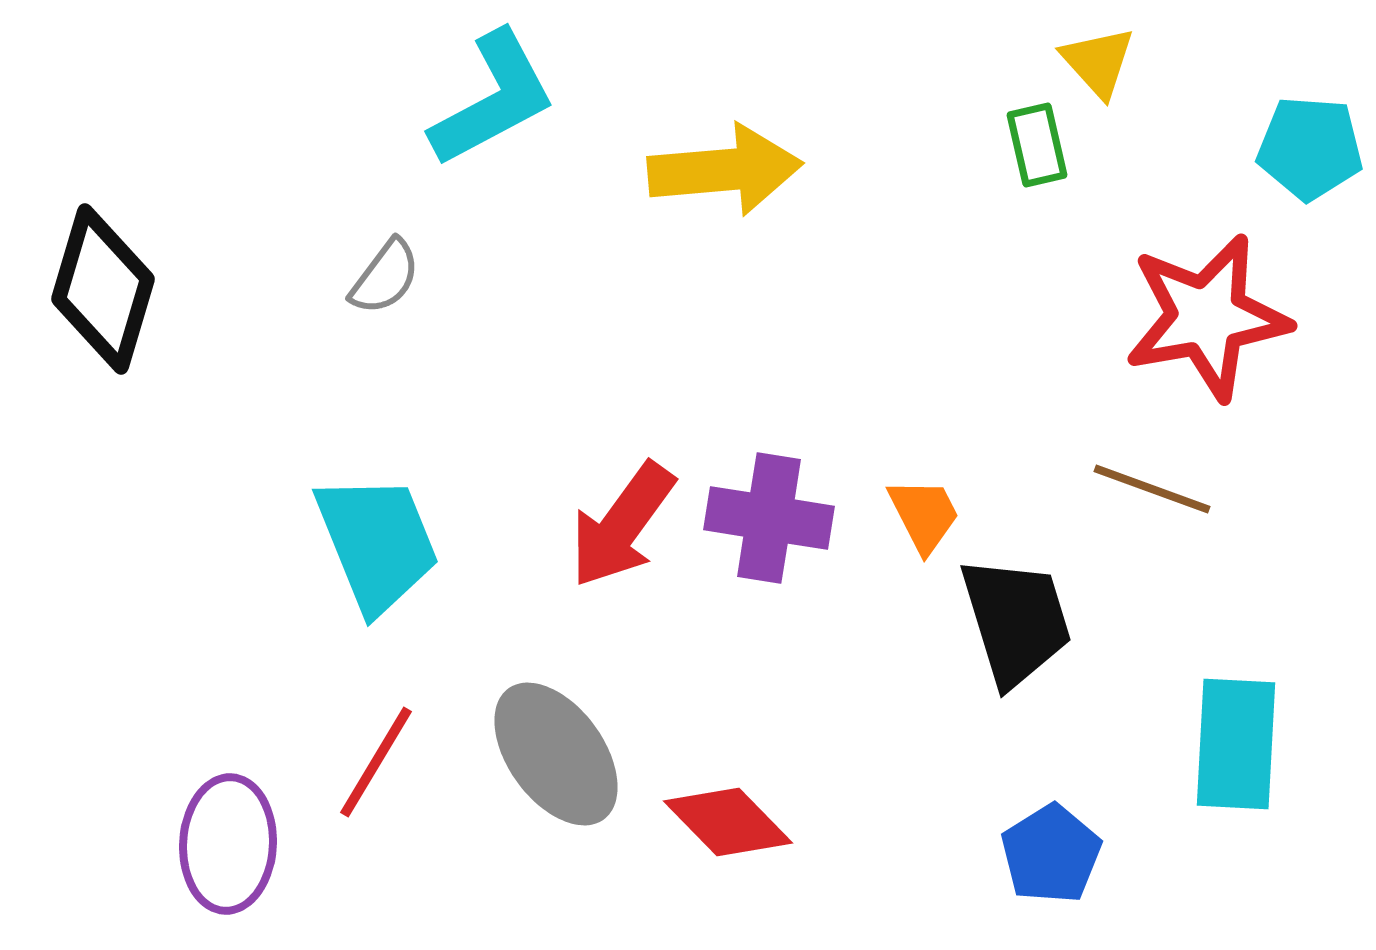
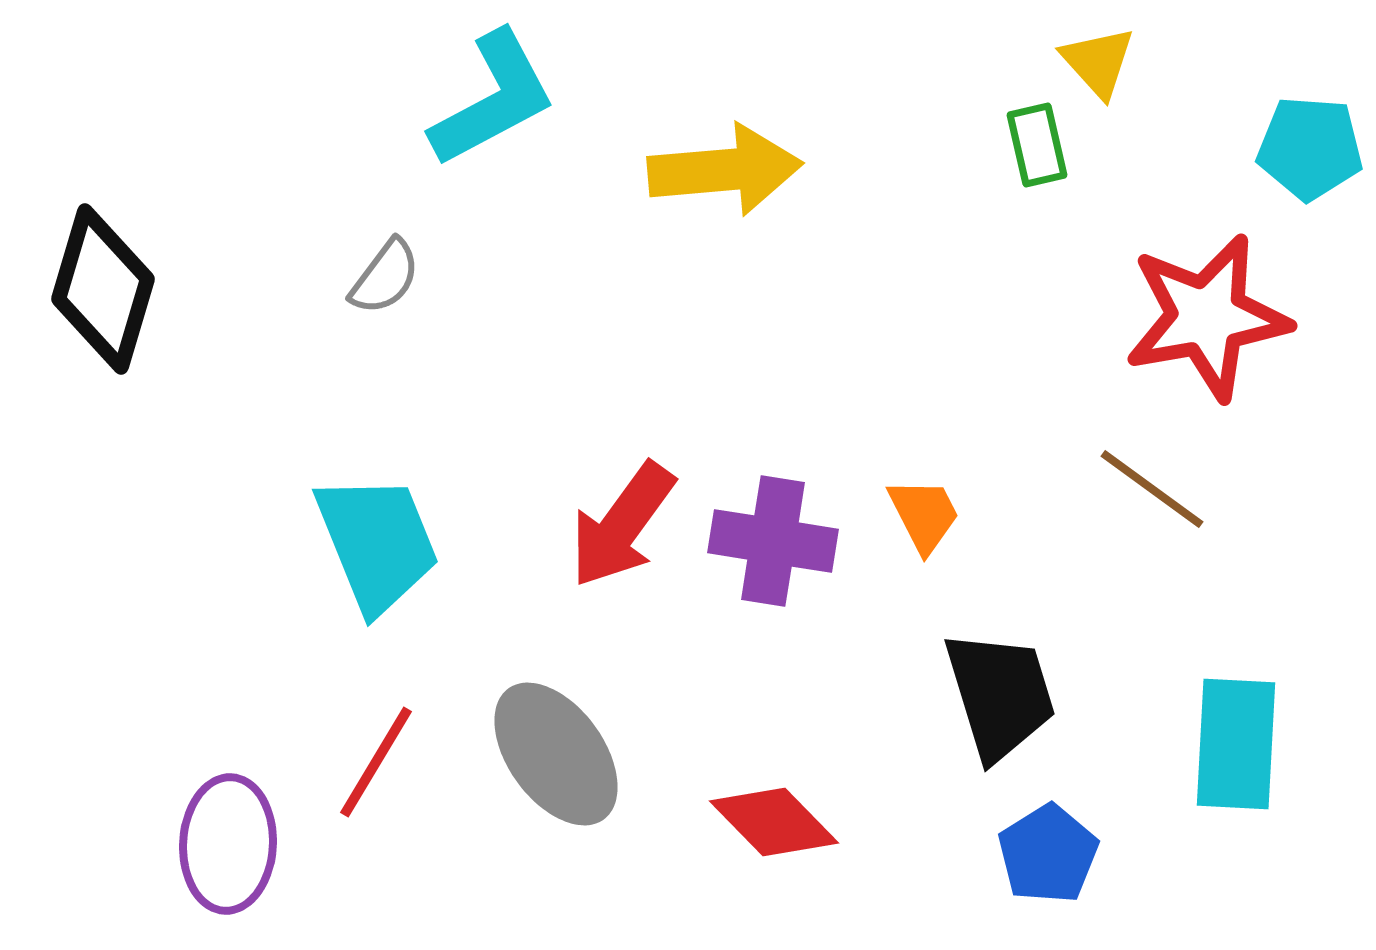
brown line: rotated 16 degrees clockwise
purple cross: moved 4 px right, 23 px down
black trapezoid: moved 16 px left, 74 px down
red diamond: moved 46 px right
blue pentagon: moved 3 px left
